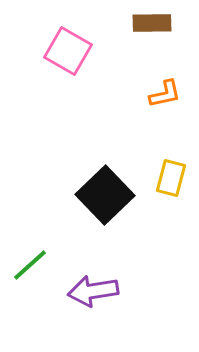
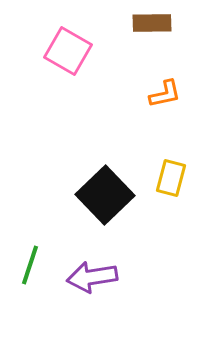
green line: rotated 30 degrees counterclockwise
purple arrow: moved 1 px left, 14 px up
